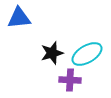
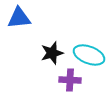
cyan ellipse: moved 2 px right, 1 px down; rotated 52 degrees clockwise
